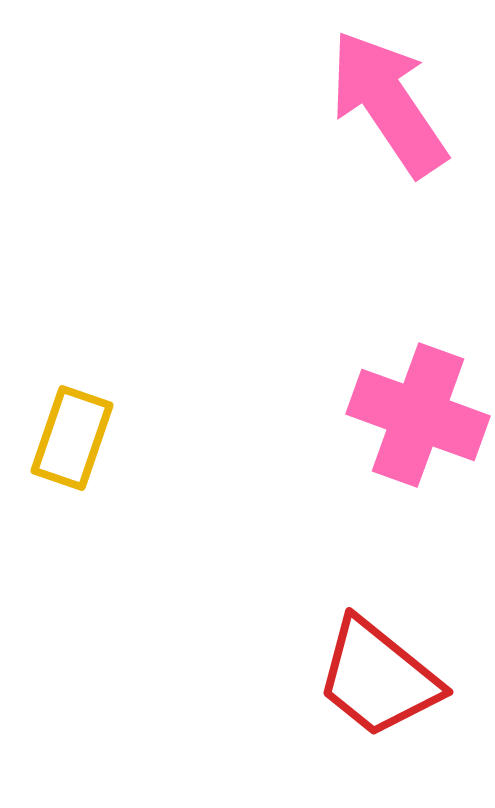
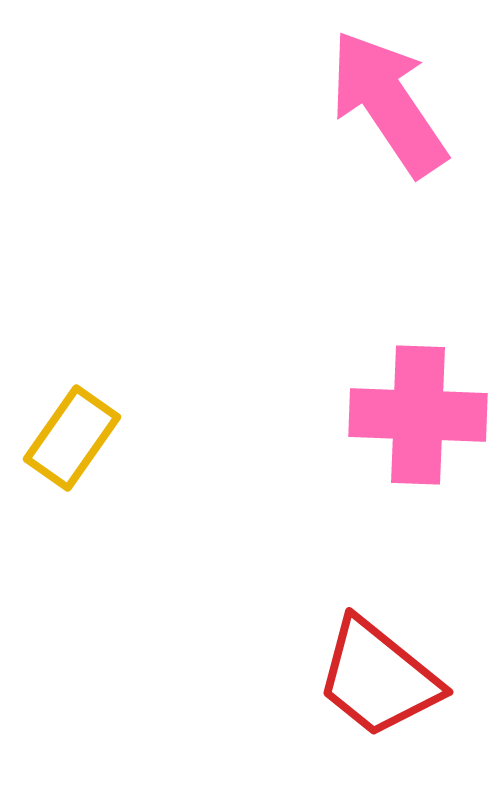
pink cross: rotated 18 degrees counterclockwise
yellow rectangle: rotated 16 degrees clockwise
